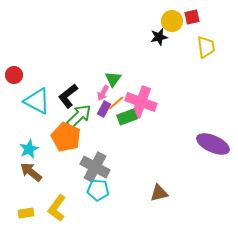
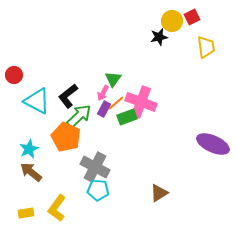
red square: rotated 14 degrees counterclockwise
brown triangle: rotated 18 degrees counterclockwise
